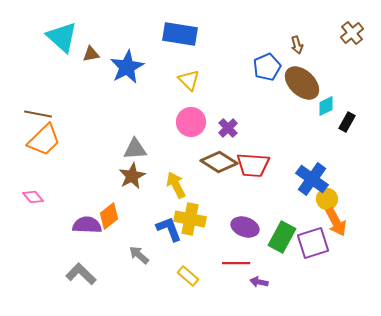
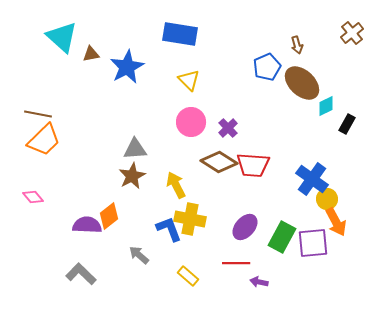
black rectangle: moved 2 px down
purple ellipse: rotated 68 degrees counterclockwise
purple square: rotated 12 degrees clockwise
